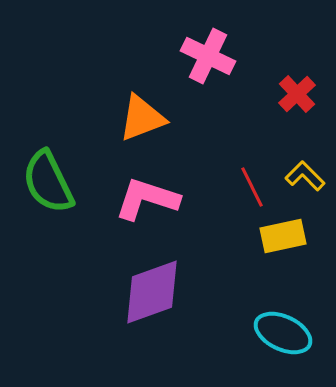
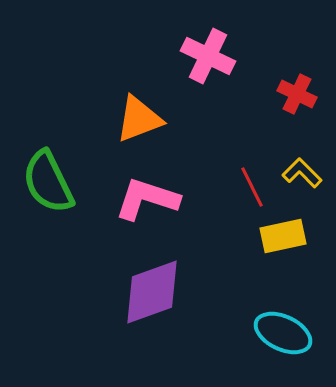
red cross: rotated 21 degrees counterclockwise
orange triangle: moved 3 px left, 1 px down
yellow L-shape: moved 3 px left, 3 px up
